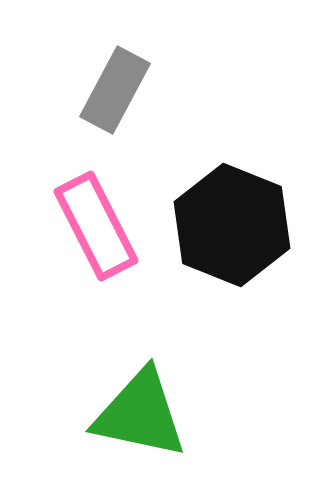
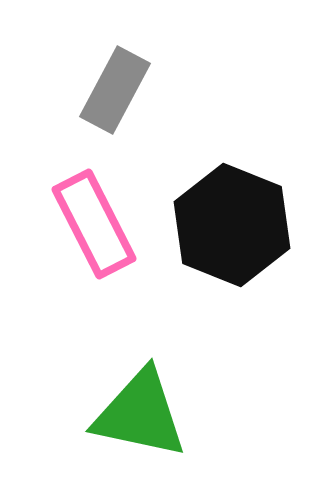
pink rectangle: moved 2 px left, 2 px up
